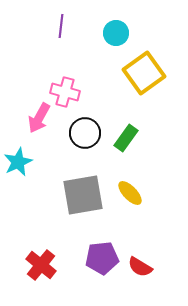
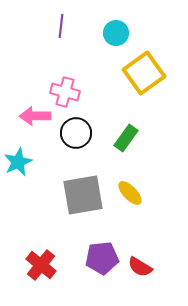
pink arrow: moved 4 px left, 2 px up; rotated 60 degrees clockwise
black circle: moved 9 px left
